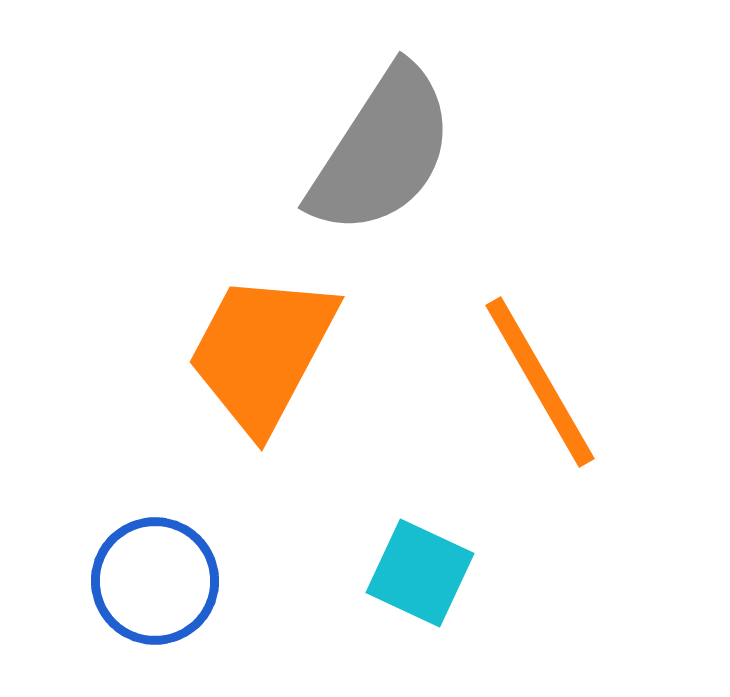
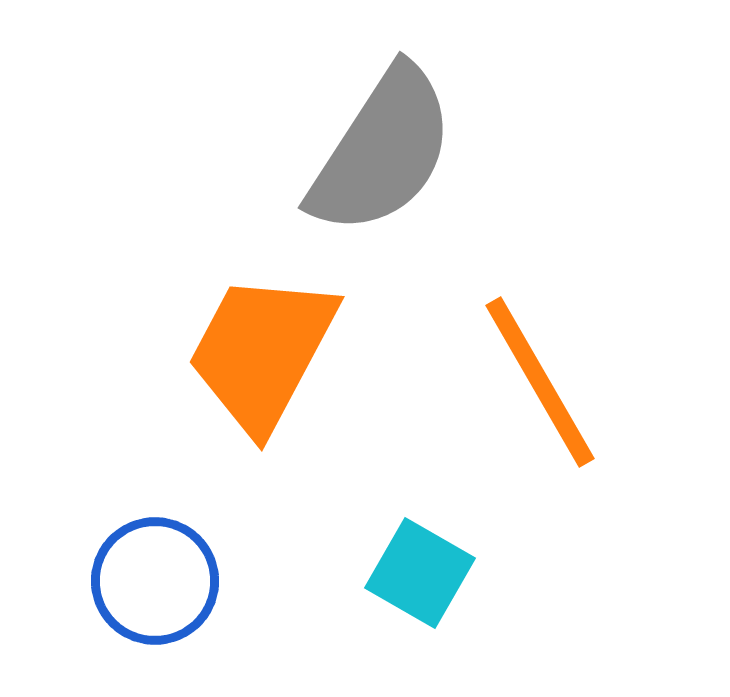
cyan square: rotated 5 degrees clockwise
